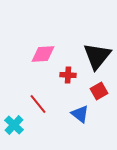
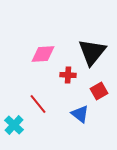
black triangle: moved 5 px left, 4 px up
